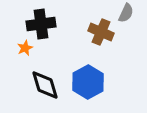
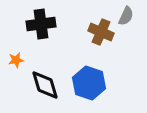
gray semicircle: moved 3 px down
orange star: moved 9 px left, 12 px down; rotated 14 degrees clockwise
blue hexagon: moved 1 px right, 1 px down; rotated 12 degrees counterclockwise
